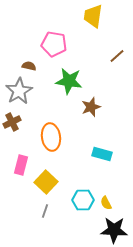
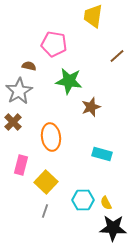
brown cross: moved 1 px right; rotated 18 degrees counterclockwise
black star: moved 1 px left, 2 px up
